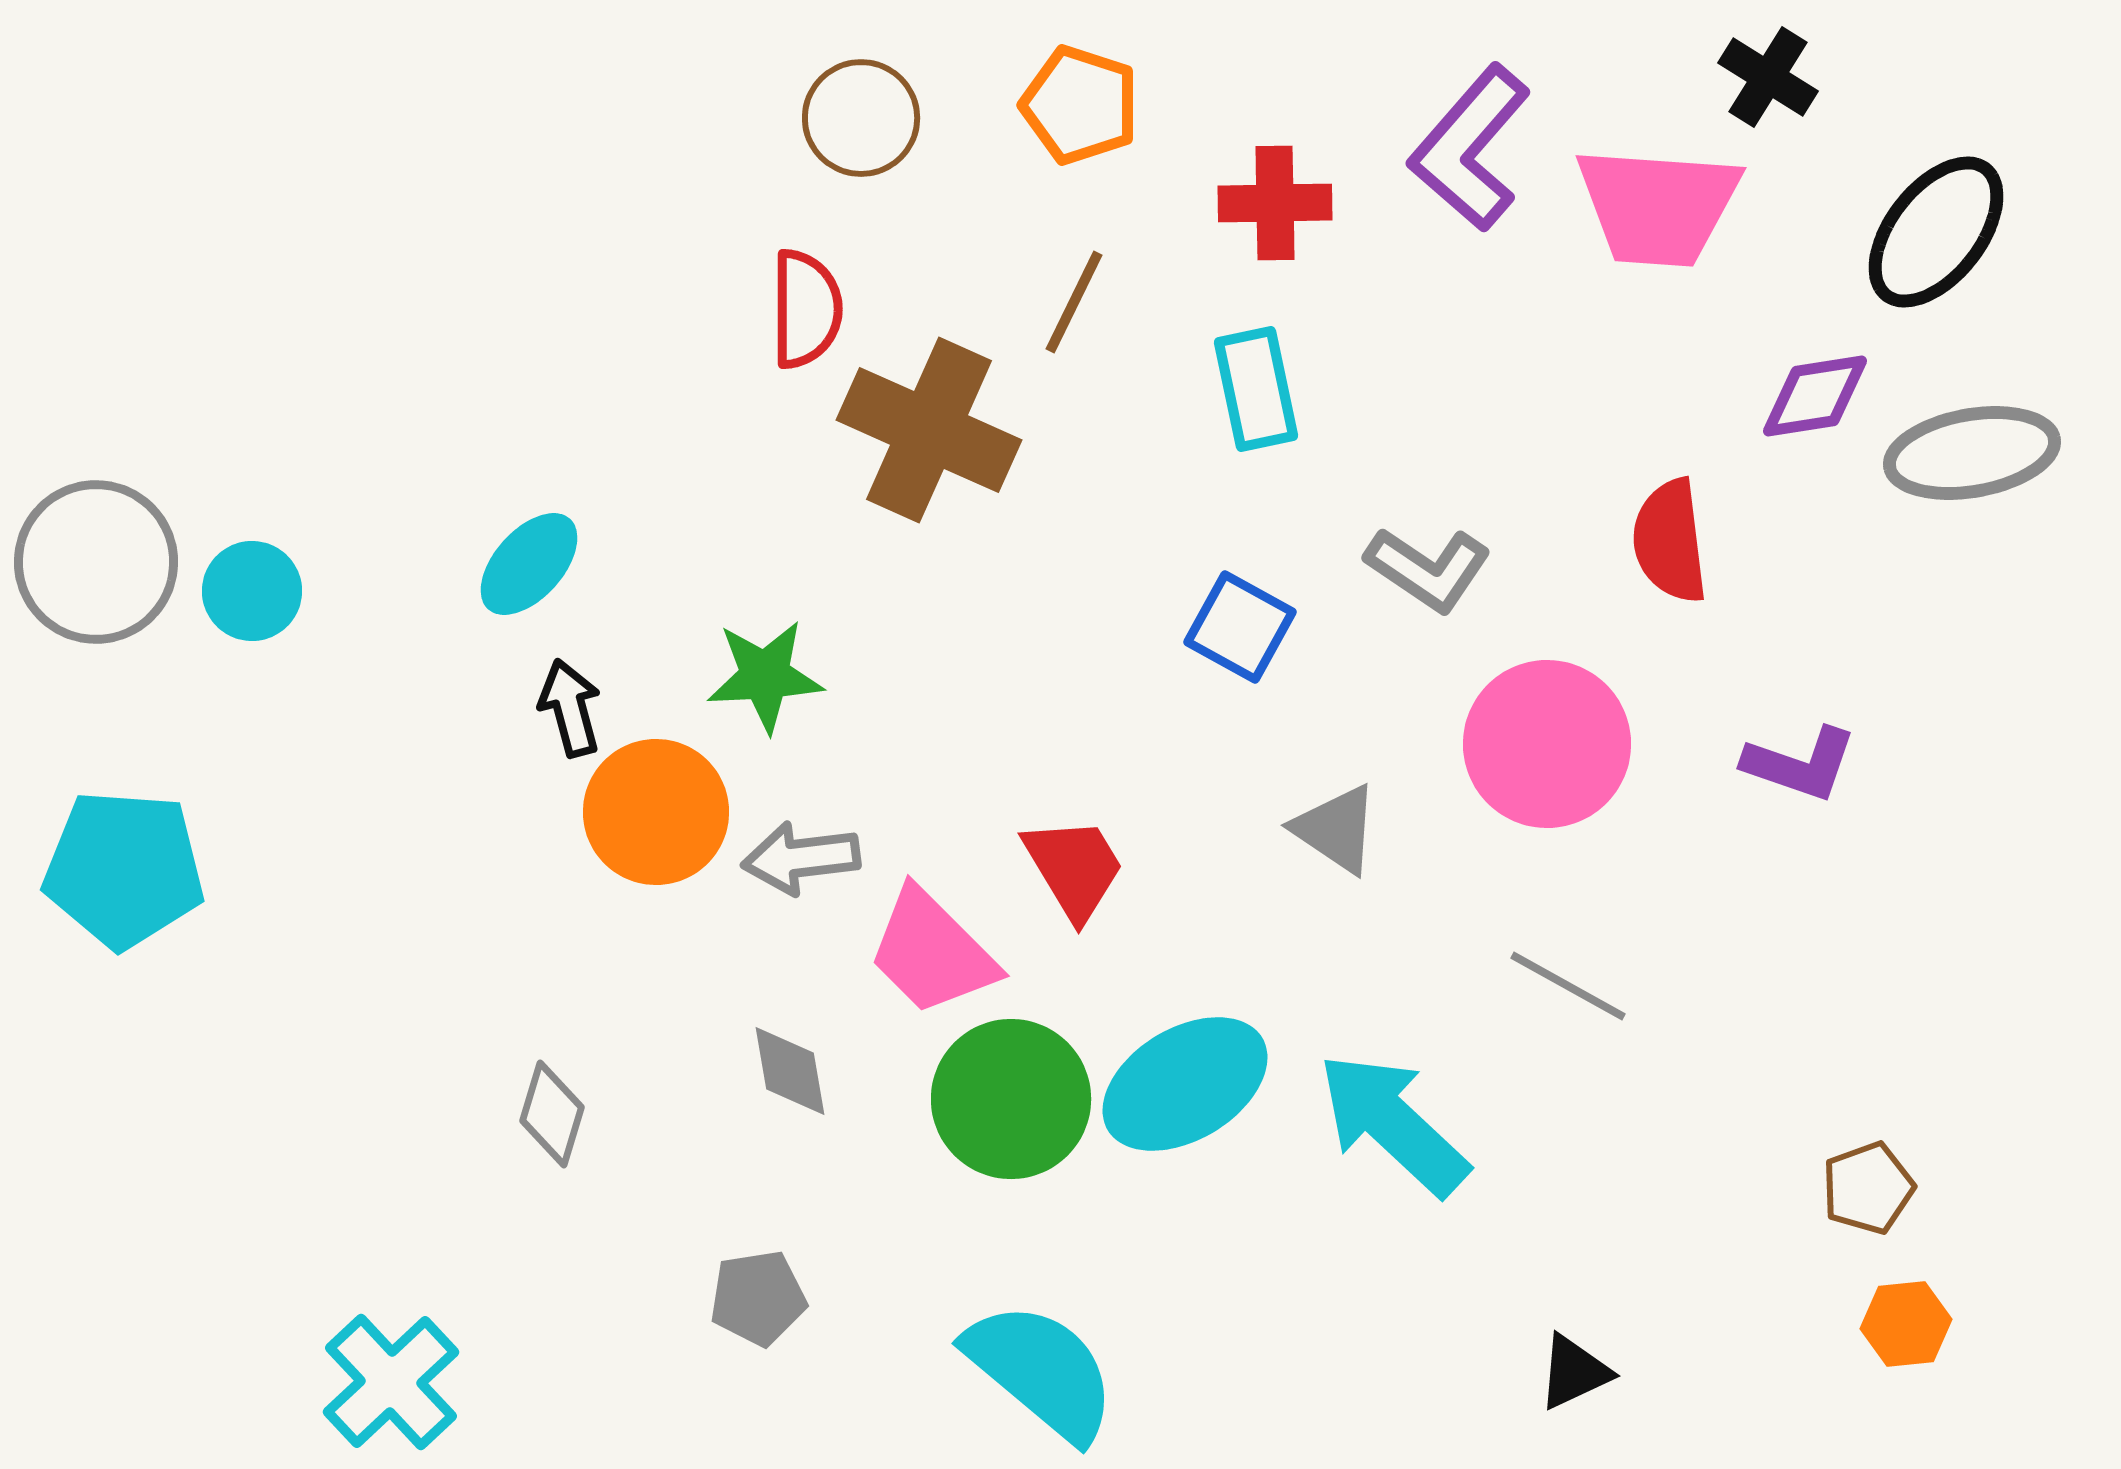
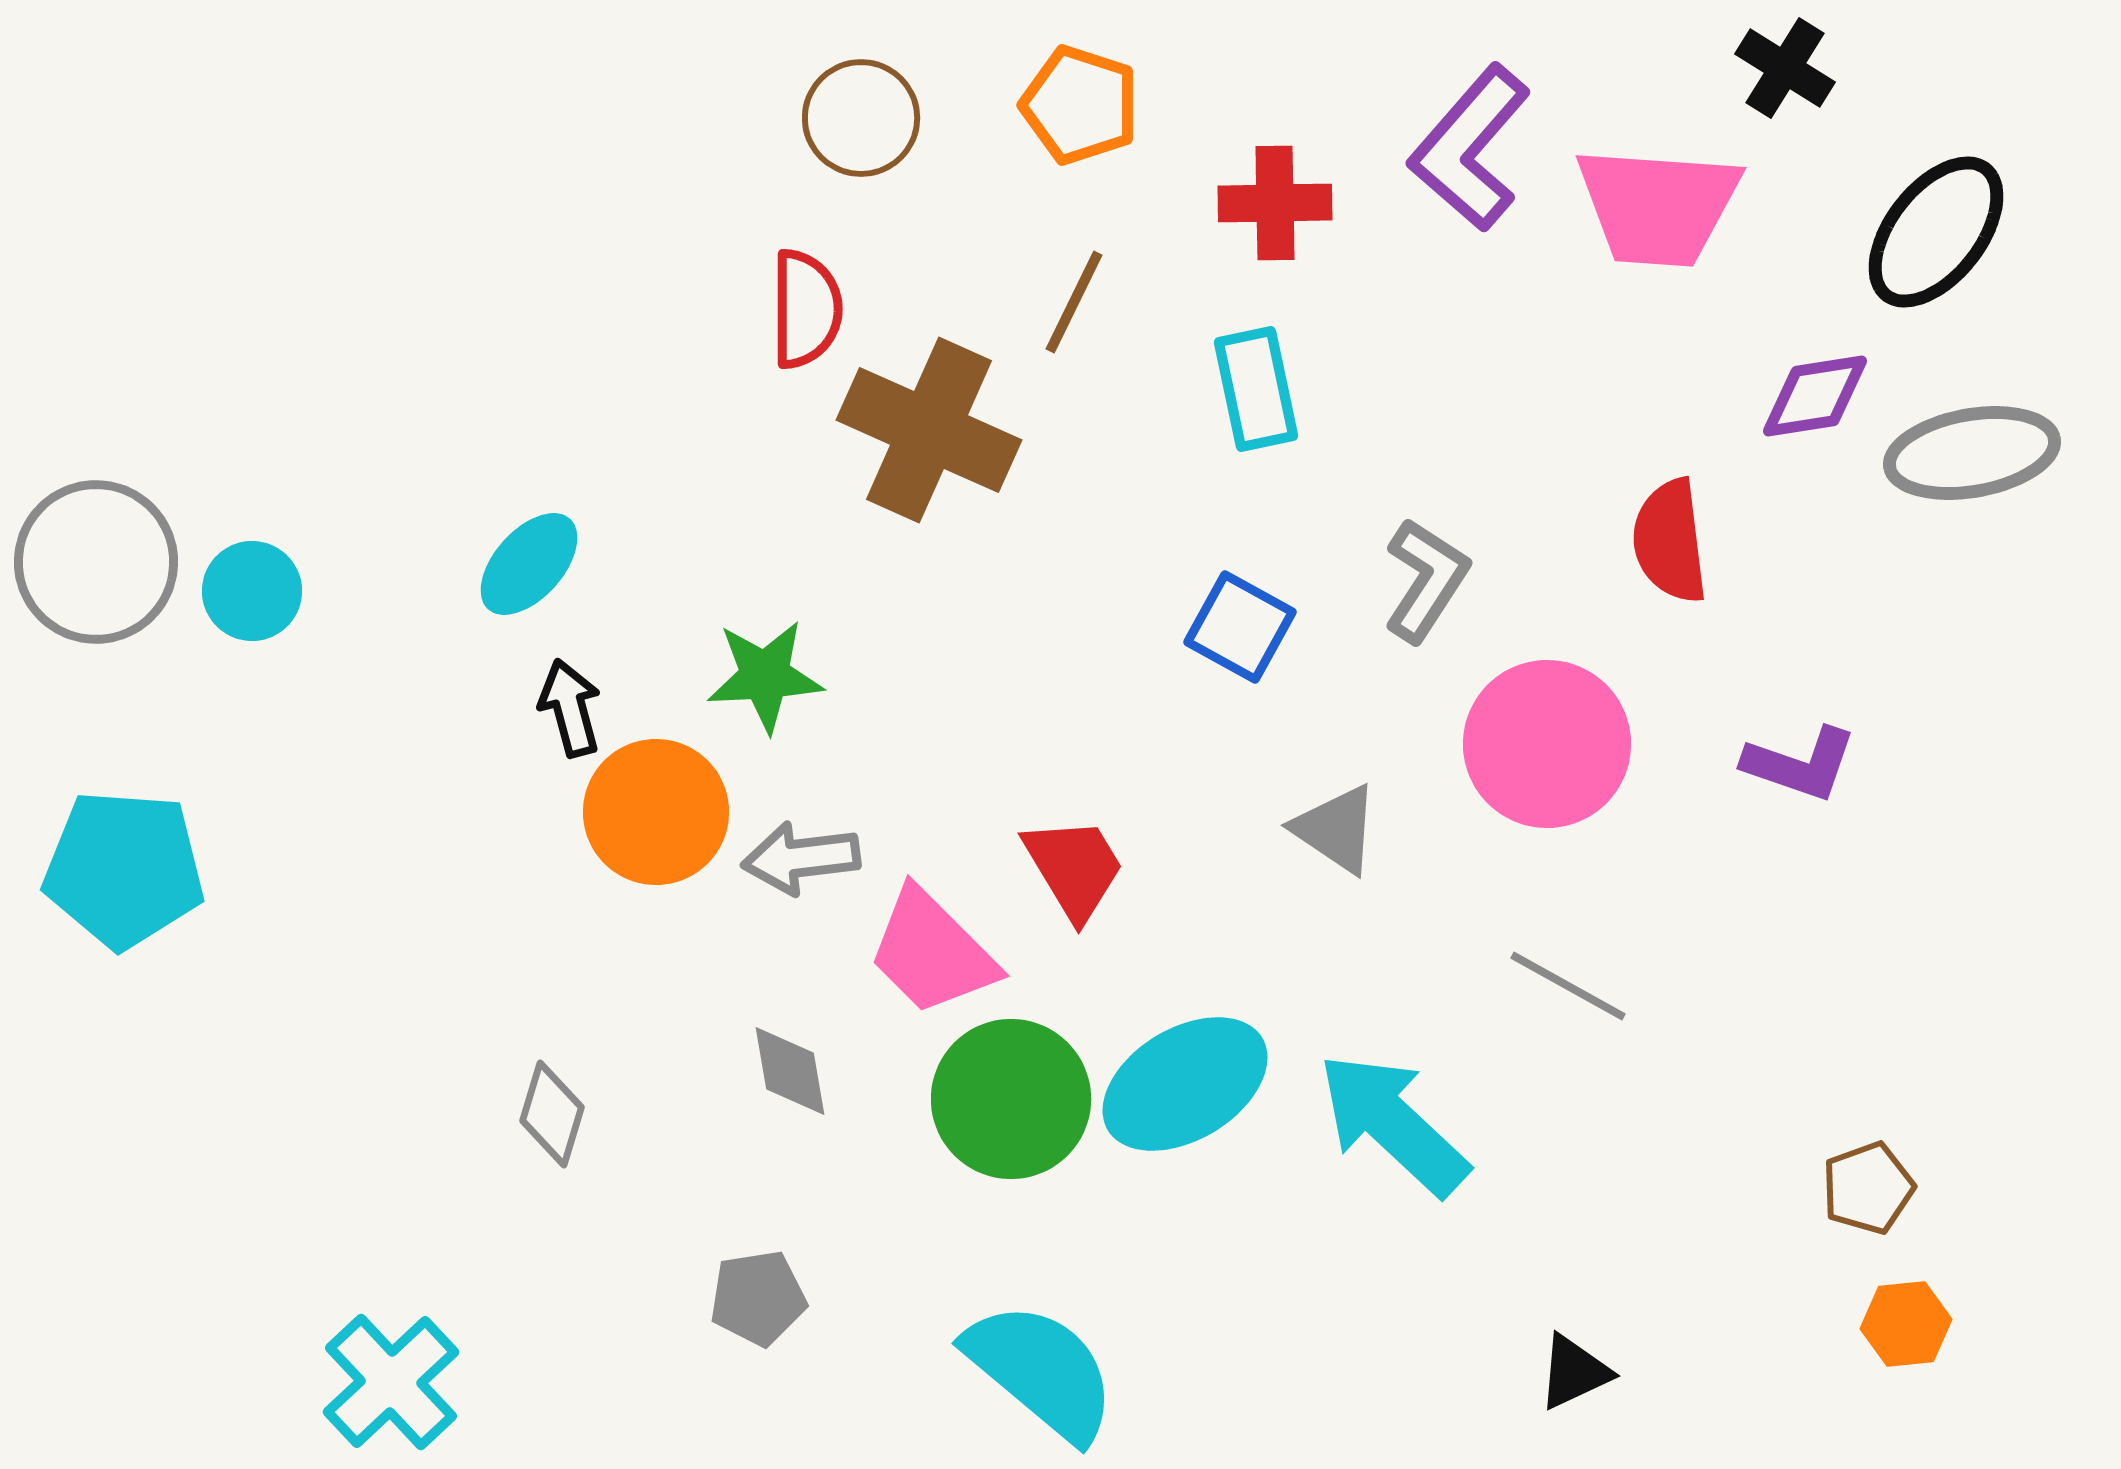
black cross at (1768, 77): moved 17 px right, 9 px up
gray L-shape at (1428, 569): moved 2 px left, 11 px down; rotated 91 degrees counterclockwise
